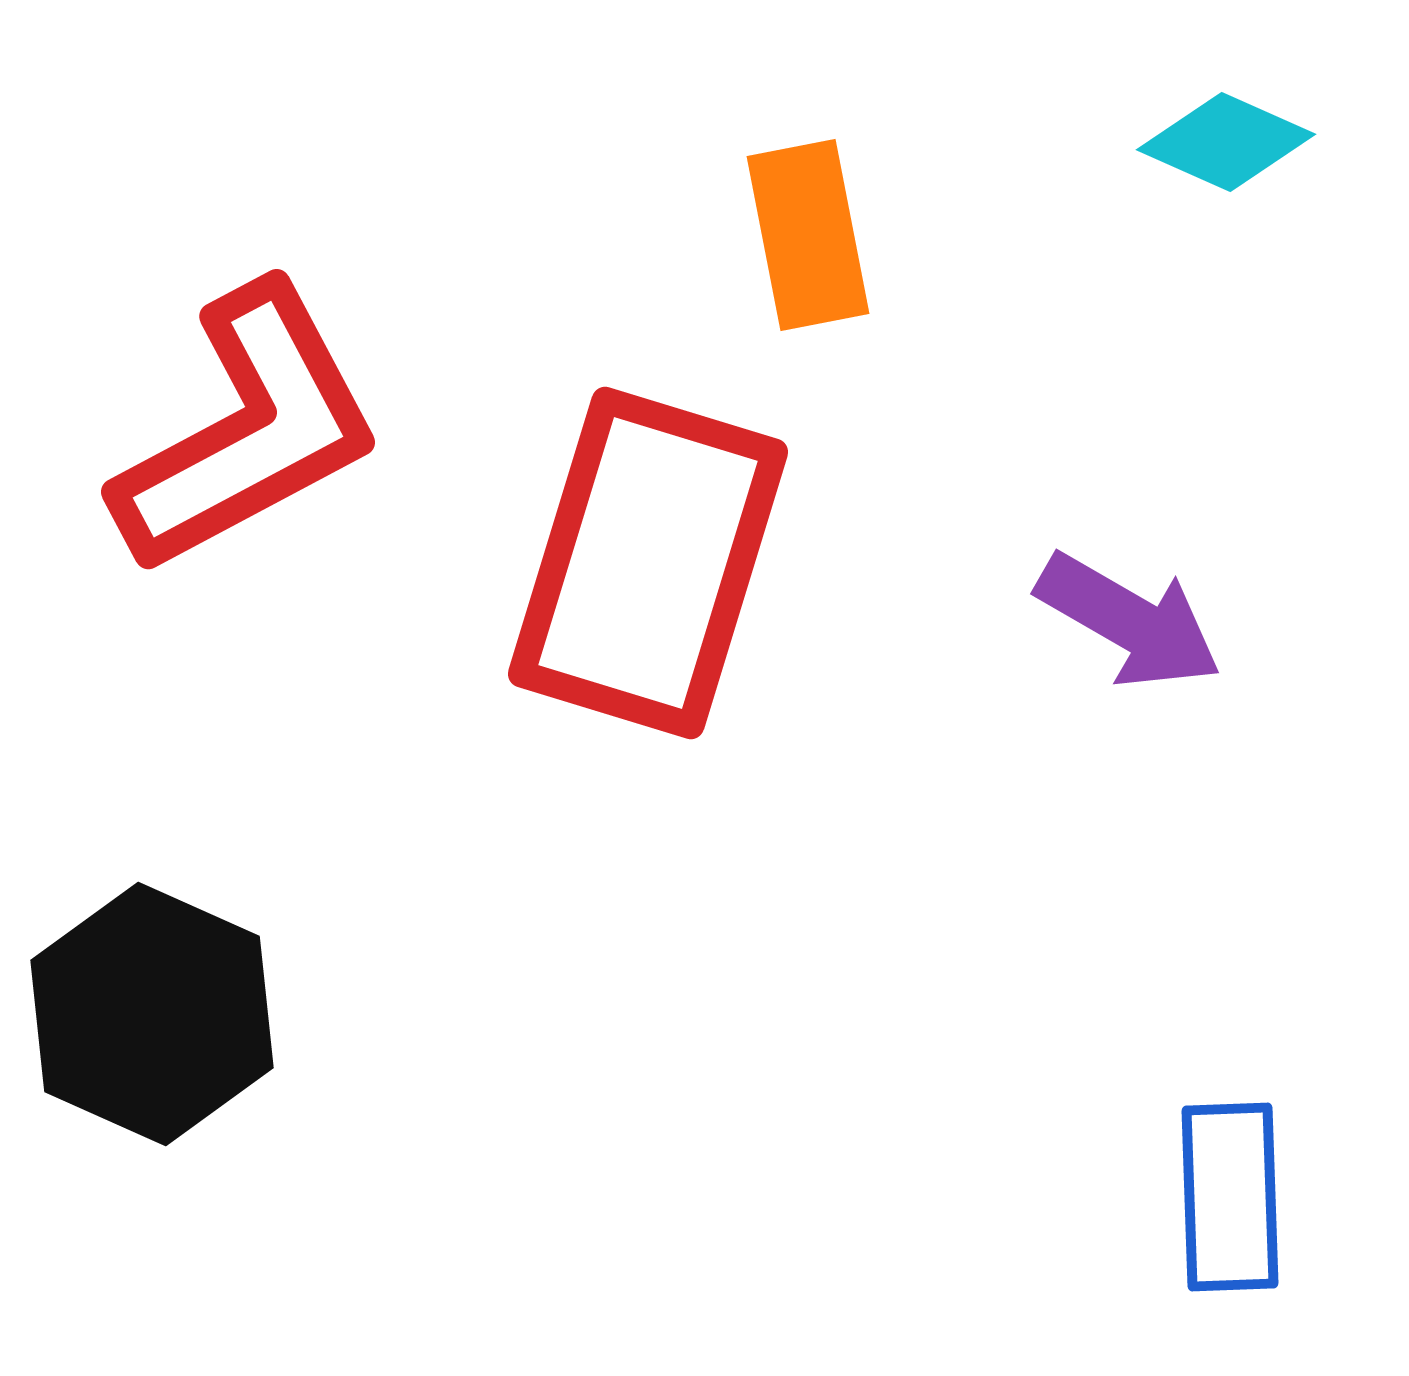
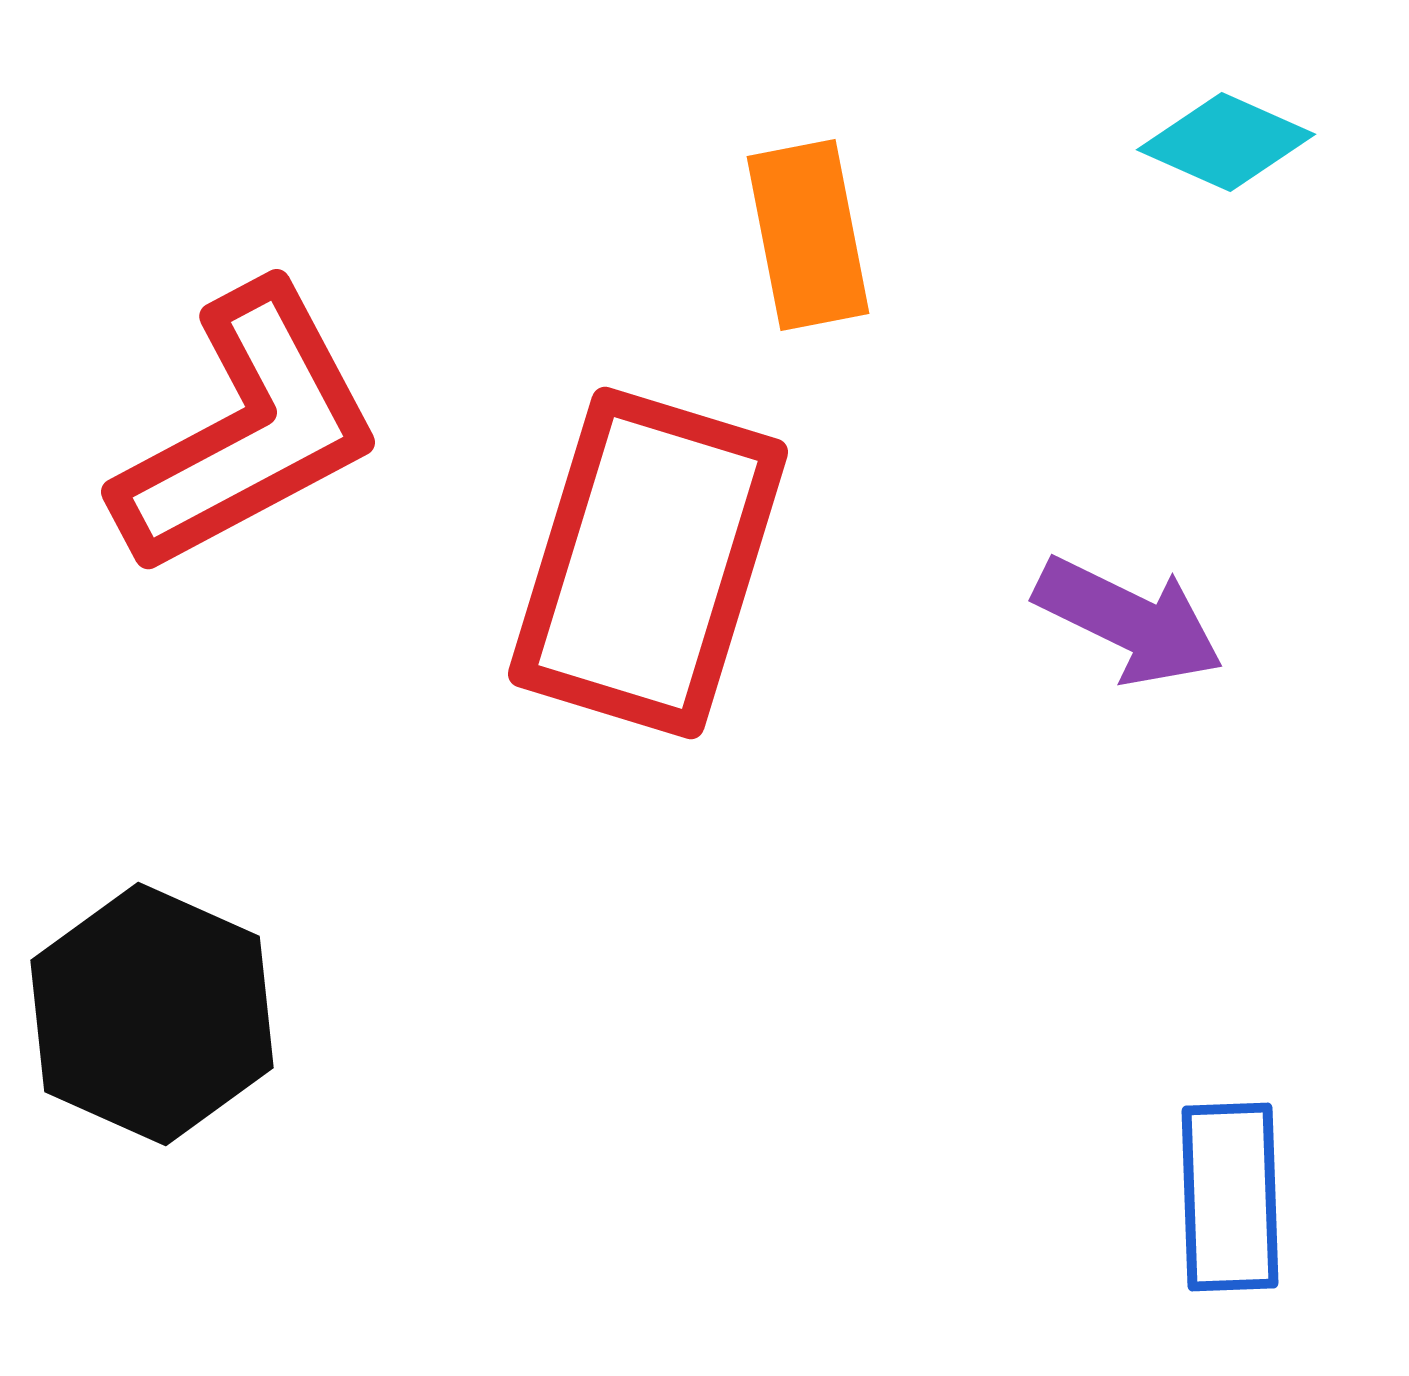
purple arrow: rotated 4 degrees counterclockwise
